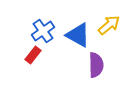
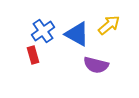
blue triangle: moved 1 px left, 1 px up
red rectangle: rotated 54 degrees counterclockwise
purple semicircle: rotated 105 degrees clockwise
